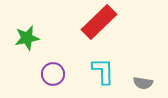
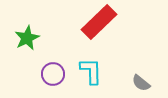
green star: rotated 15 degrees counterclockwise
cyan L-shape: moved 12 px left
gray semicircle: moved 2 px left; rotated 30 degrees clockwise
